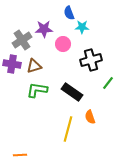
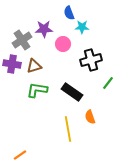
yellow line: rotated 25 degrees counterclockwise
orange line: rotated 32 degrees counterclockwise
